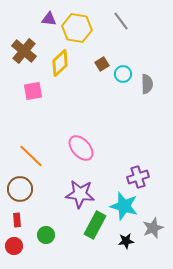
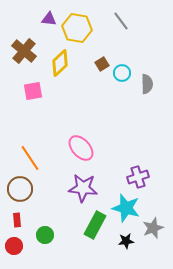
cyan circle: moved 1 px left, 1 px up
orange line: moved 1 px left, 2 px down; rotated 12 degrees clockwise
purple star: moved 3 px right, 6 px up
cyan star: moved 2 px right, 2 px down
green circle: moved 1 px left
